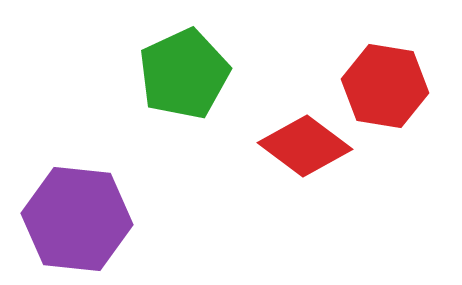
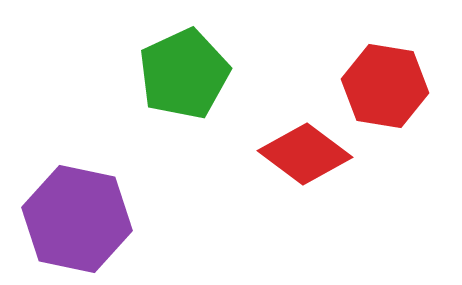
red diamond: moved 8 px down
purple hexagon: rotated 6 degrees clockwise
